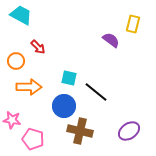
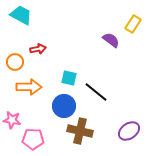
yellow rectangle: rotated 18 degrees clockwise
red arrow: moved 2 px down; rotated 56 degrees counterclockwise
orange circle: moved 1 px left, 1 px down
pink pentagon: rotated 15 degrees counterclockwise
